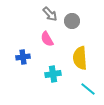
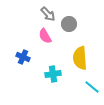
gray arrow: moved 2 px left
gray circle: moved 3 px left, 3 px down
pink semicircle: moved 2 px left, 3 px up
blue cross: rotated 32 degrees clockwise
cyan line: moved 4 px right, 2 px up
